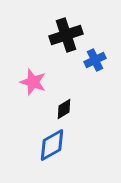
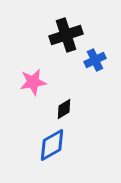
pink star: rotated 28 degrees counterclockwise
